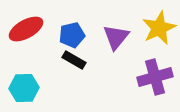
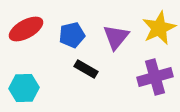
black rectangle: moved 12 px right, 9 px down
